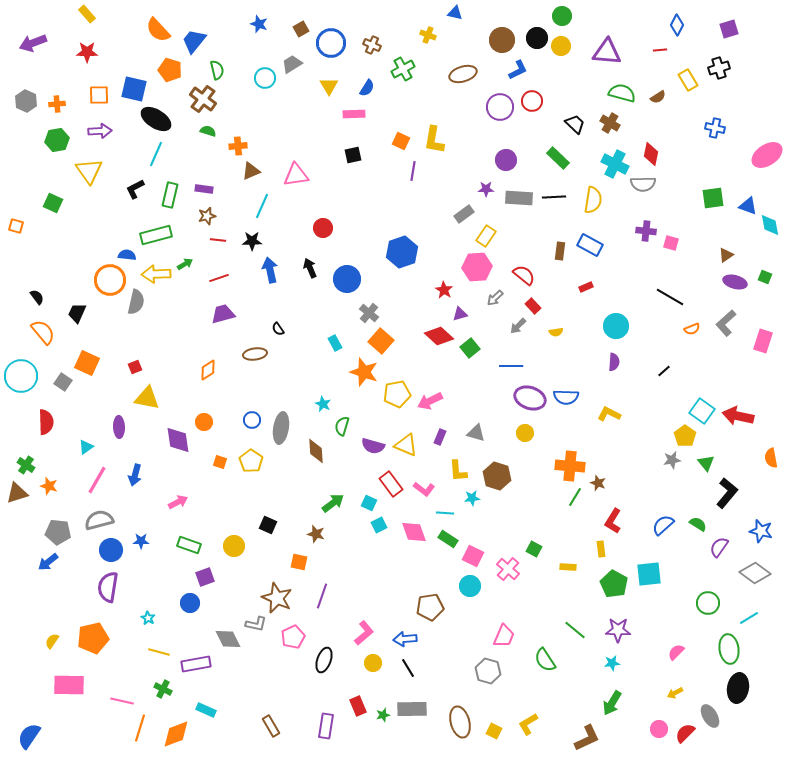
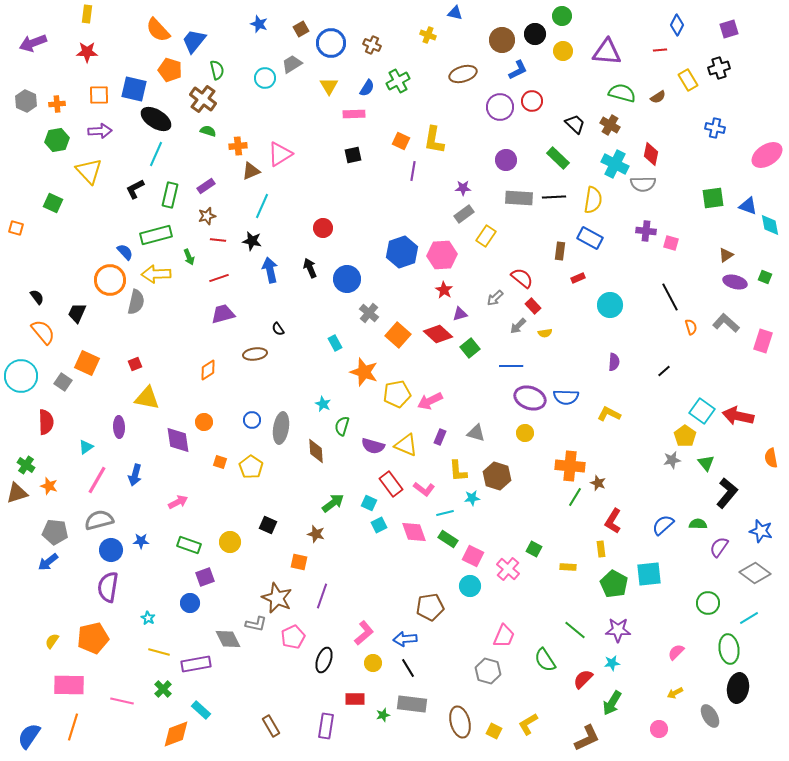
yellow rectangle at (87, 14): rotated 48 degrees clockwise
black circle at (537, 38): moved 2 px left, 4 px up
yellow circle at (561, 46): moved 2 px right, 5 px down
green cross at (403, 69): moved 5 px left, 12 px down
brown cross at (610, 123): moved 2 px down
yellow triangle at (89, 171): rotated 8 degrees counterclockwise
pink triangle at (296, 175): moved 16 px left, 21 px up; rotated 24 degrees counterclockwise
purple rectangle at (204, 189): moved 2 px right, 3 px up; rotated 42 degrees counterclockwise
purple star at (486, 189): moved 23 px left, 1 px up
orange square at (16, 226): moved 2 px down
black star at (252, 241): rotated 12 degrees clockwise
blue rectangle at (590, 245): moved 7 px up
blue semicircle at (127, 255): moved 2 px left, 3 px up; rotated 42 degrees clockwise
green arrow at (185, 264): moved 4 px right, 7 px up; rotated 98 degrees clockwise
pink hexagon at (477, 267): moved 35 px left, 12 px up
red semicircle at (524, 275): moved 2 px left, 3 px down
red rectangle at (586, 287): moved 8 px left, 9 px up
black line at (670, 297): rotated 32 degrees clockwise
gray L-shape at (726, 323): rotated 84 degrees clockwise
cyan circle at (616, 326): moved 6 px left, 21 px up
orange semicircle at (692, 329): moved 1 px left, 2 px up; rotated 84 degrees counterclockwise
yellow semicircle at (556, 332): moved 11 px left, 1 px down
red diamond at (439, 336): moved 1 px left, 2 px up
orange square at (381, 341): moved 17 px right, 6 px up
red square at (135, 367): moved 3 px up
yellow pentagon at (251, 461): moved 6 px down
cyan line at (445, 513): rotated 18 degrees counterclockwise
green semicircle at (698, 524): rotated 30 degrees counterclockwise
gray pentagon at (58, 532): moved 3 px left
yellow circle at (234, 546): moved 4 px left, 4 px up
green cross at (163, 689): rotated 18 degrees clockwise
red rectangle at (358, 706): moved 3 px left, 7 px up; rotated 66 degrees counterclockwise
gray rectangle at (412, 709): moved 5 px up; rotated 8 degrees clockwise
cyan rectangle at (206, 710): moved 5 px left; rotated 18 degrees clockwise
orange line at (140, 728): moved 67 px left, 1 px up
red semicircle at (685, 733): moved 102 px left, 54 px up
